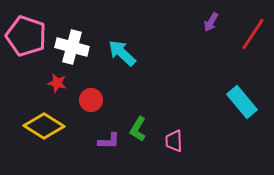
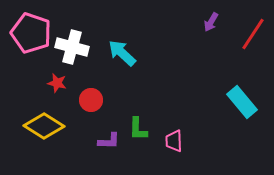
pink pentagon: moved 5 px right, 3 px up
green L-shape: rotated 30 degrees counterclockwise
